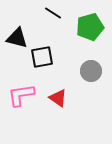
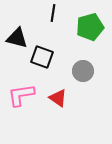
black line: rotated 66 degrees clockwise
black square: rotated 30 degrees clockwise
gray circle: moved 8 px left
